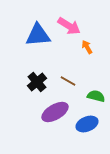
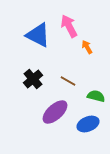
pink arrow: rotated 150 degrees counterclockwise
blue triangle: rotated 32 degrees clockwise
black cross: moved 4 px left, 3 px up
purple ellipse: rotated 12 degrees counterclockwise
blue ellipse: moved 1 px right
